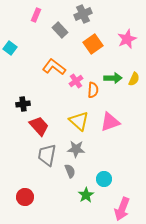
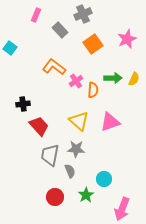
gray trapezoid: moved 3 px right
red circle: moved 30 px right
